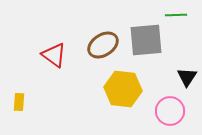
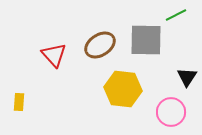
green line: rotated 25 degrees counterclockwise
gray square: rotated 6 degrees clockwise
brown ellipse: moved 3 px left
red triangle: rotated 12 degrees clockwise
pink circle: moved 1 px right, 1 px down
